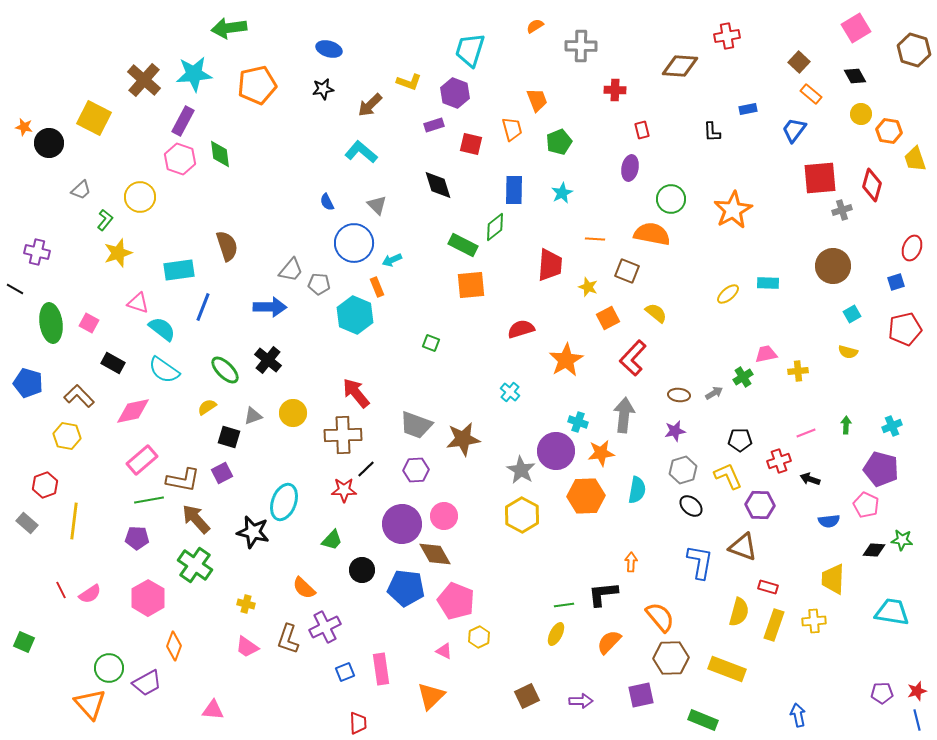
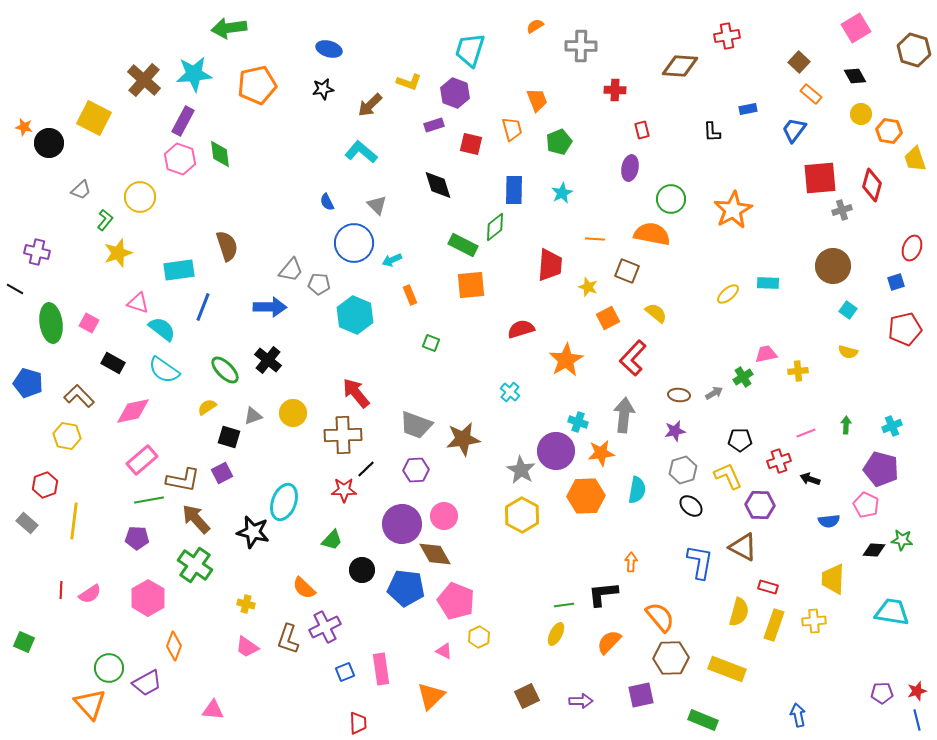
orange rectangle at (377, 287): moved 33 px right, 8 px down
cyan square at (852, 314): moved 4 px left, 4 px up; rotated 24 degrees counterclockwise
brown triangle at (743, 547): rotated 8 degrees clockwise
red line at (61, 590): rotated 30 degrees clockwise
